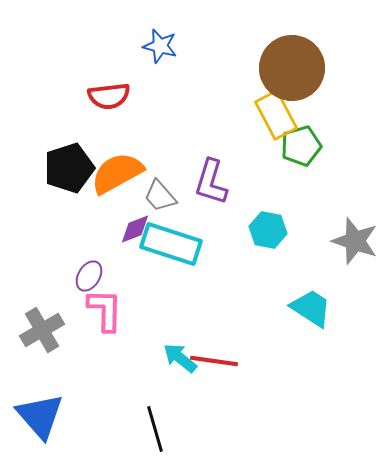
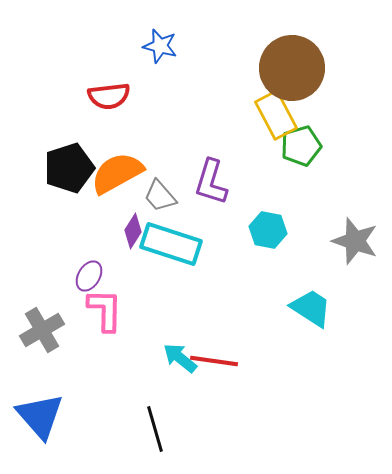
purple diamond: moved 2 px left, 2 px down; rotated 36 degrees counterclockwise
